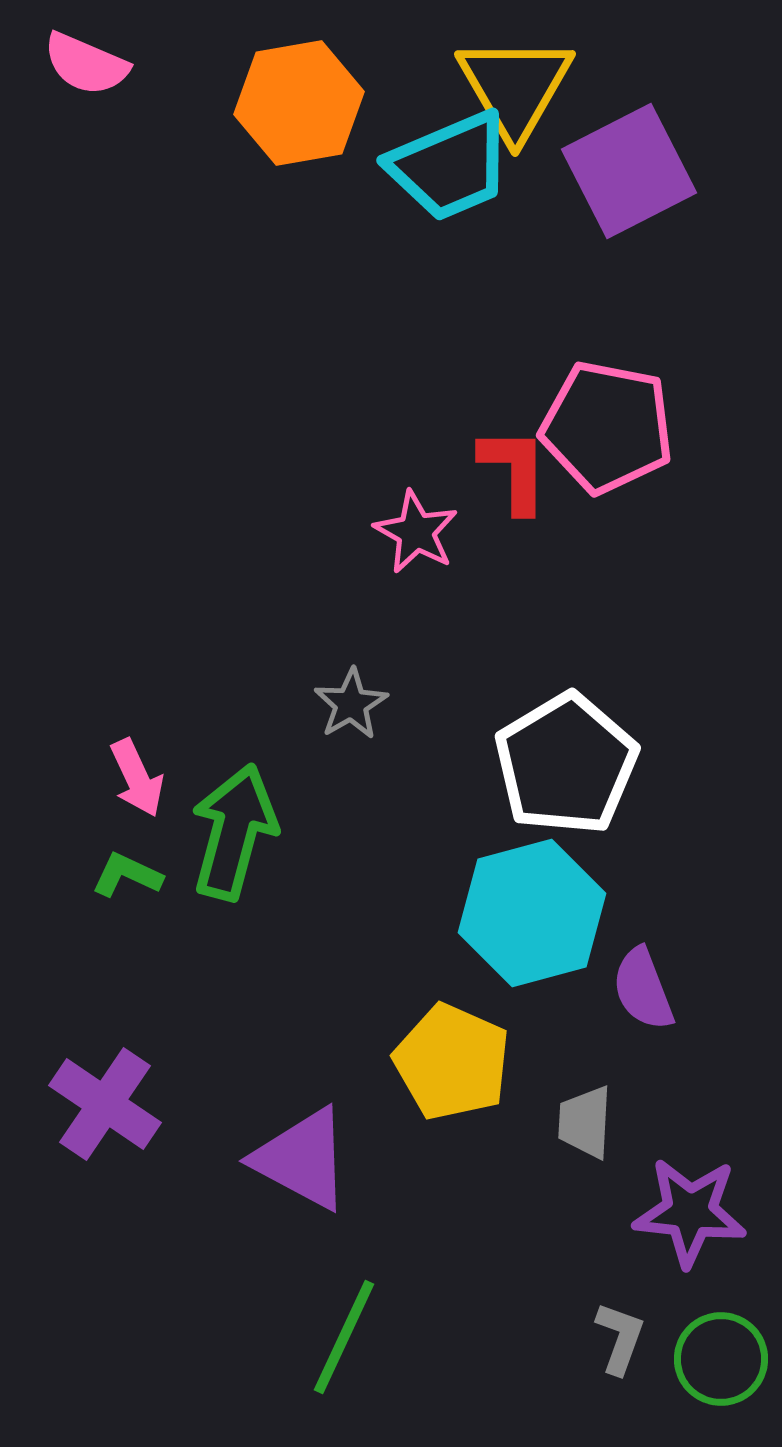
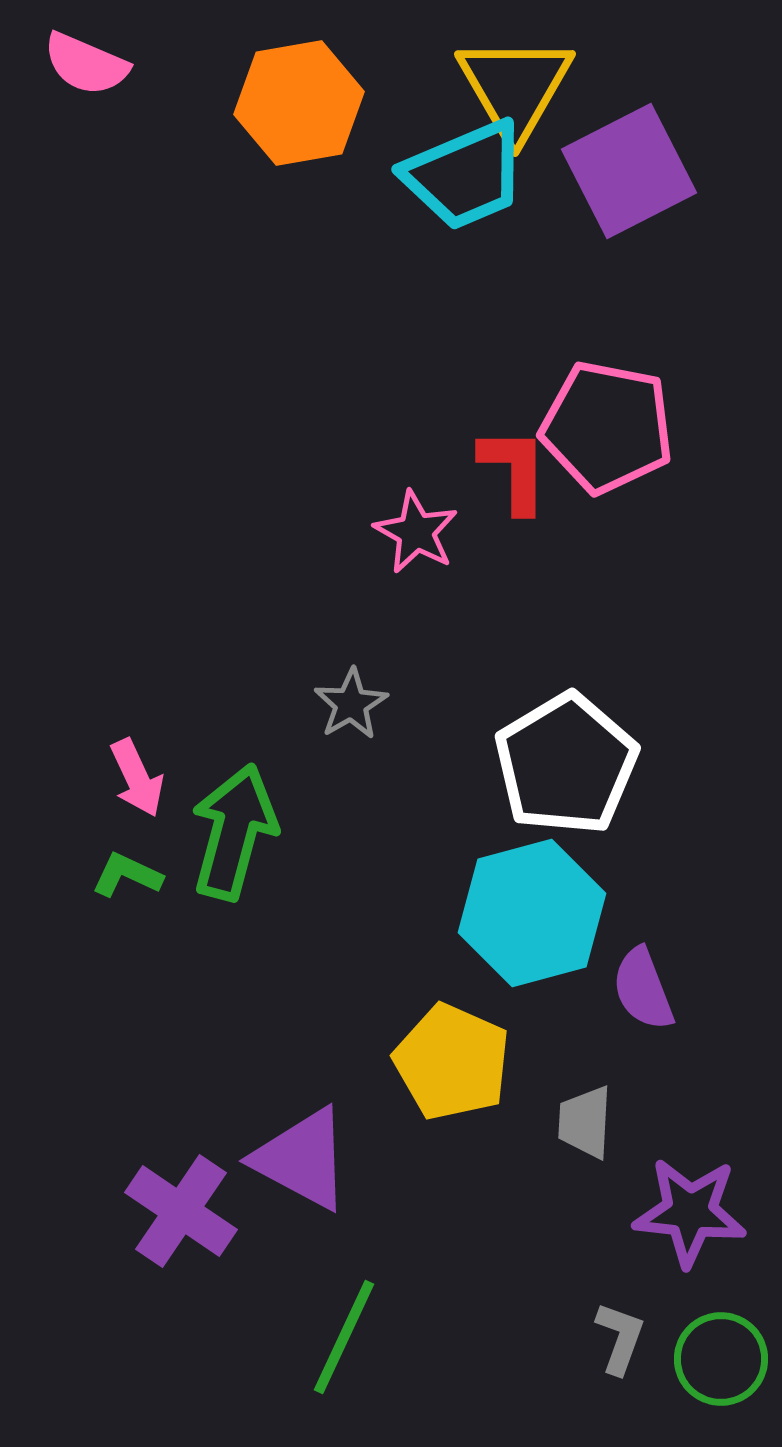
cyan trapezoid: moved 15 px right, 9 px down
purple cross: moved 76 px right, 107 px down
